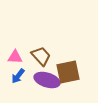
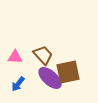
brown trapezoid: moved 2 px right, 1 px up
blue arrow: moved 8 px down
purple ellipse: moved 3 px right, 2 px up; rotated 25 degrees clockwise
